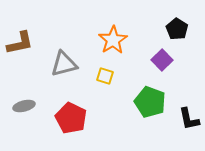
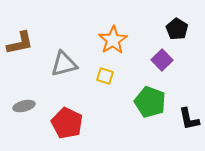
red pentagon: moved 4 px left, 5 px down
